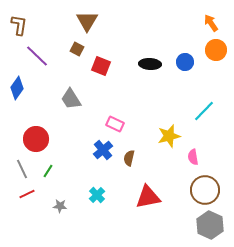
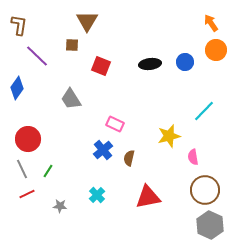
brown square: moved 5 px left, 4 px up; rotated 24 degrees counterclockwise
black ellipse: rotated 10 degrees counterclockwise
red circle: moved 8 px left
